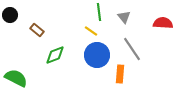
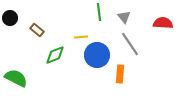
black circle: moved 3 px down
yellow line: moved 10 px left, 6 px down; rotated 40 degrees counterclockwise
gray line: moved 2 px left, 5 px up
